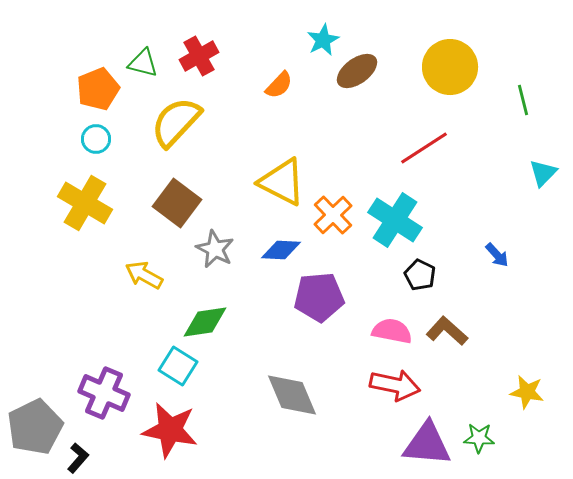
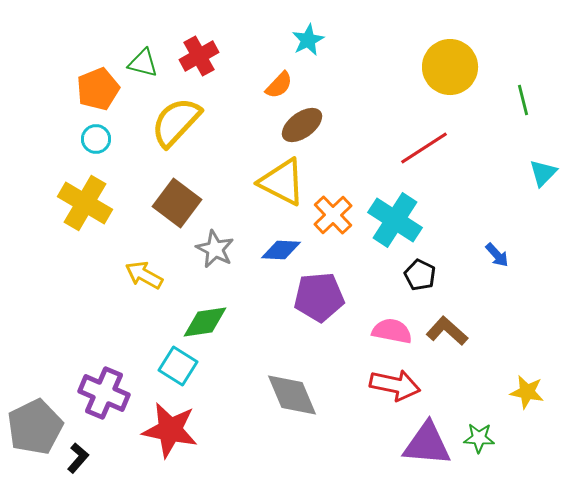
cyan star: moved 15 px left
brown ellipse: moved 55 px left, 54 px down
